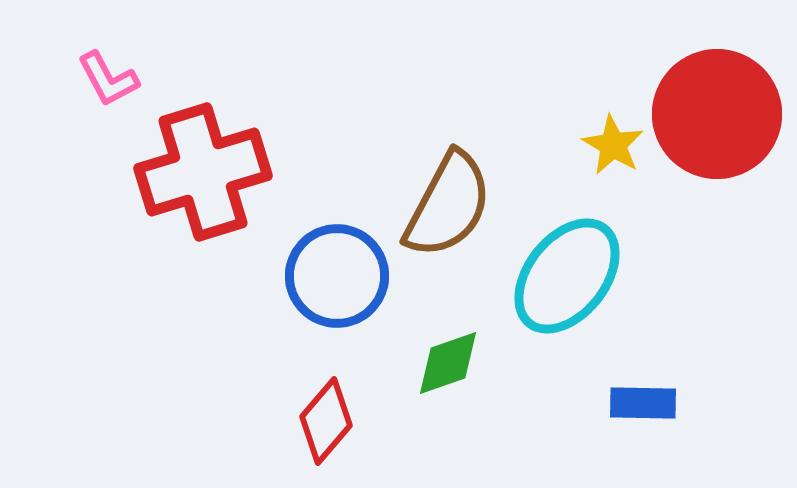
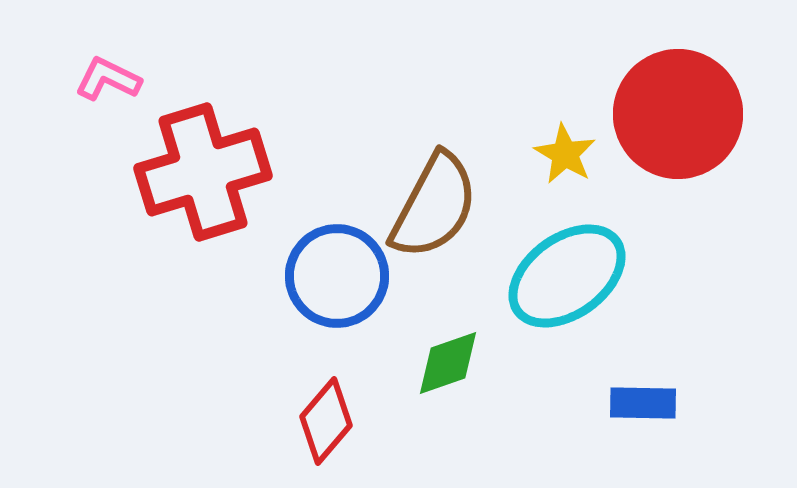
pink L-shape: rotated 144 degrees clockwise
red circle: moved 39 px left
yellow star: moved 48 px left, 9 px down
brown semicircle: moved 14 px left, 1 px down
cyan ellipse: rotated 16 degrees clockwise
